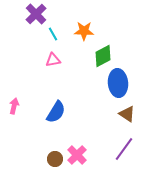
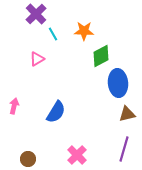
green diamond: moved 2 px left
pink triangle: moved 16 px left, 1 px up; rotated 21 degrees counterclockwise
brown triangle: rotated 48 degrees counterclockwise
purple line: rotated 20 degrees counterclockwise
brown circle: moved 27 px left
